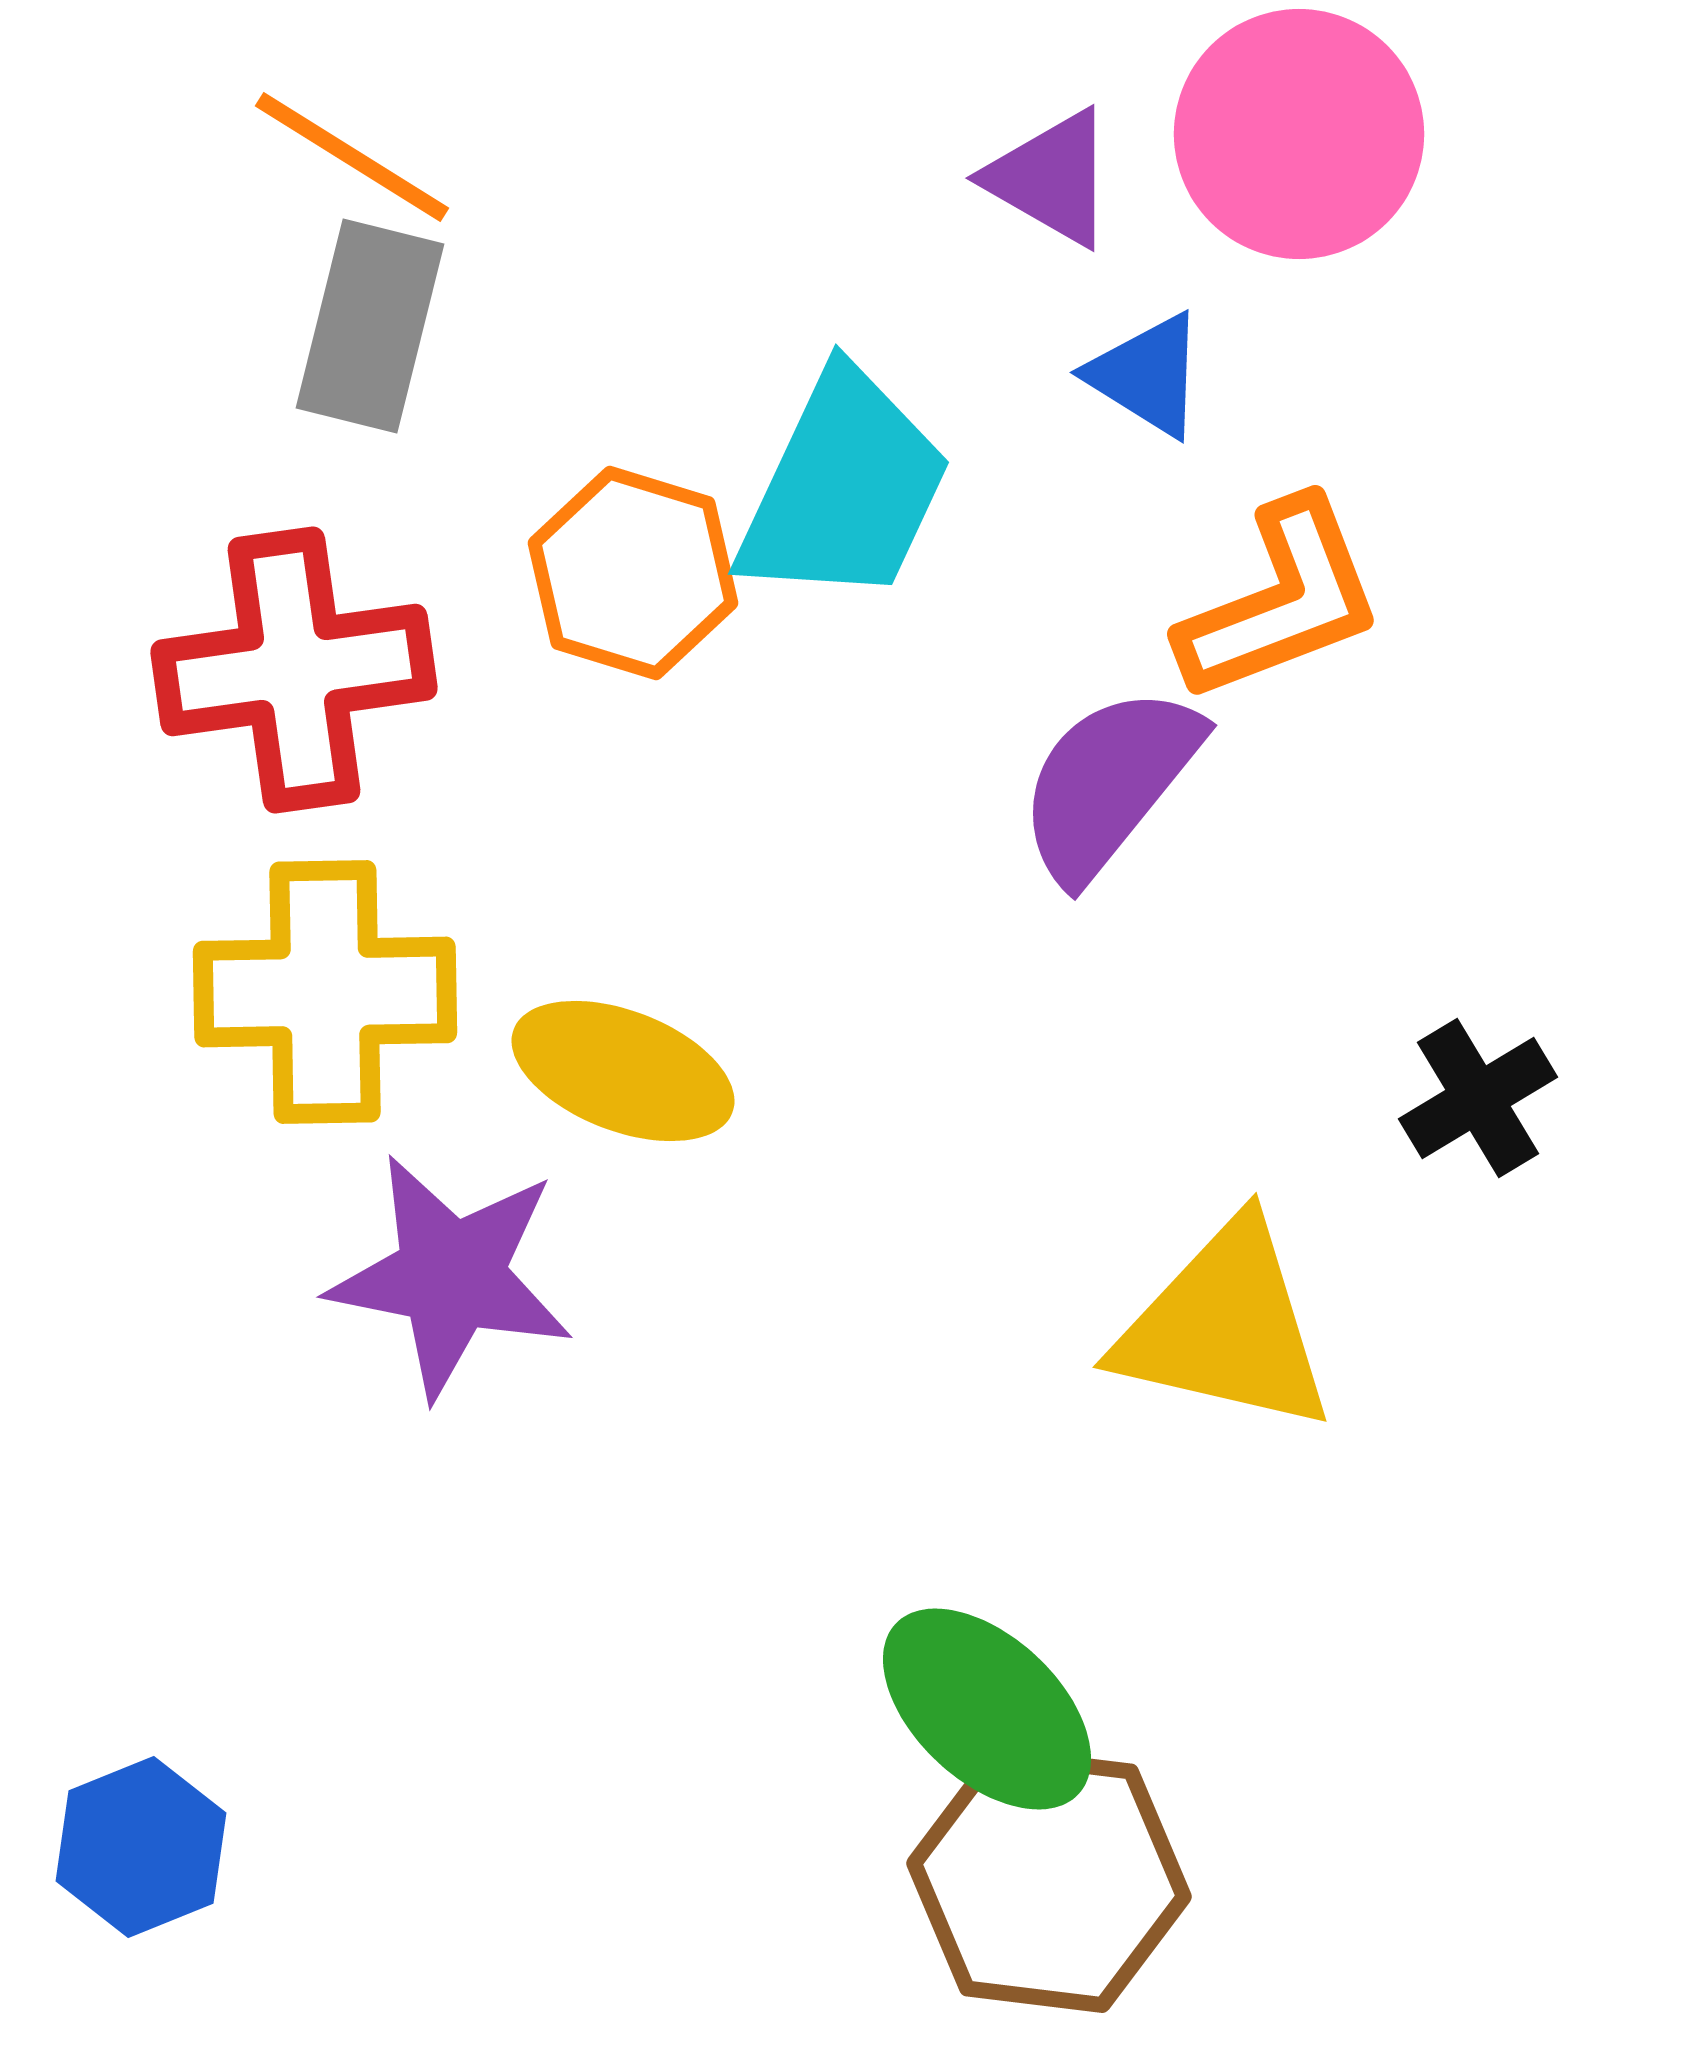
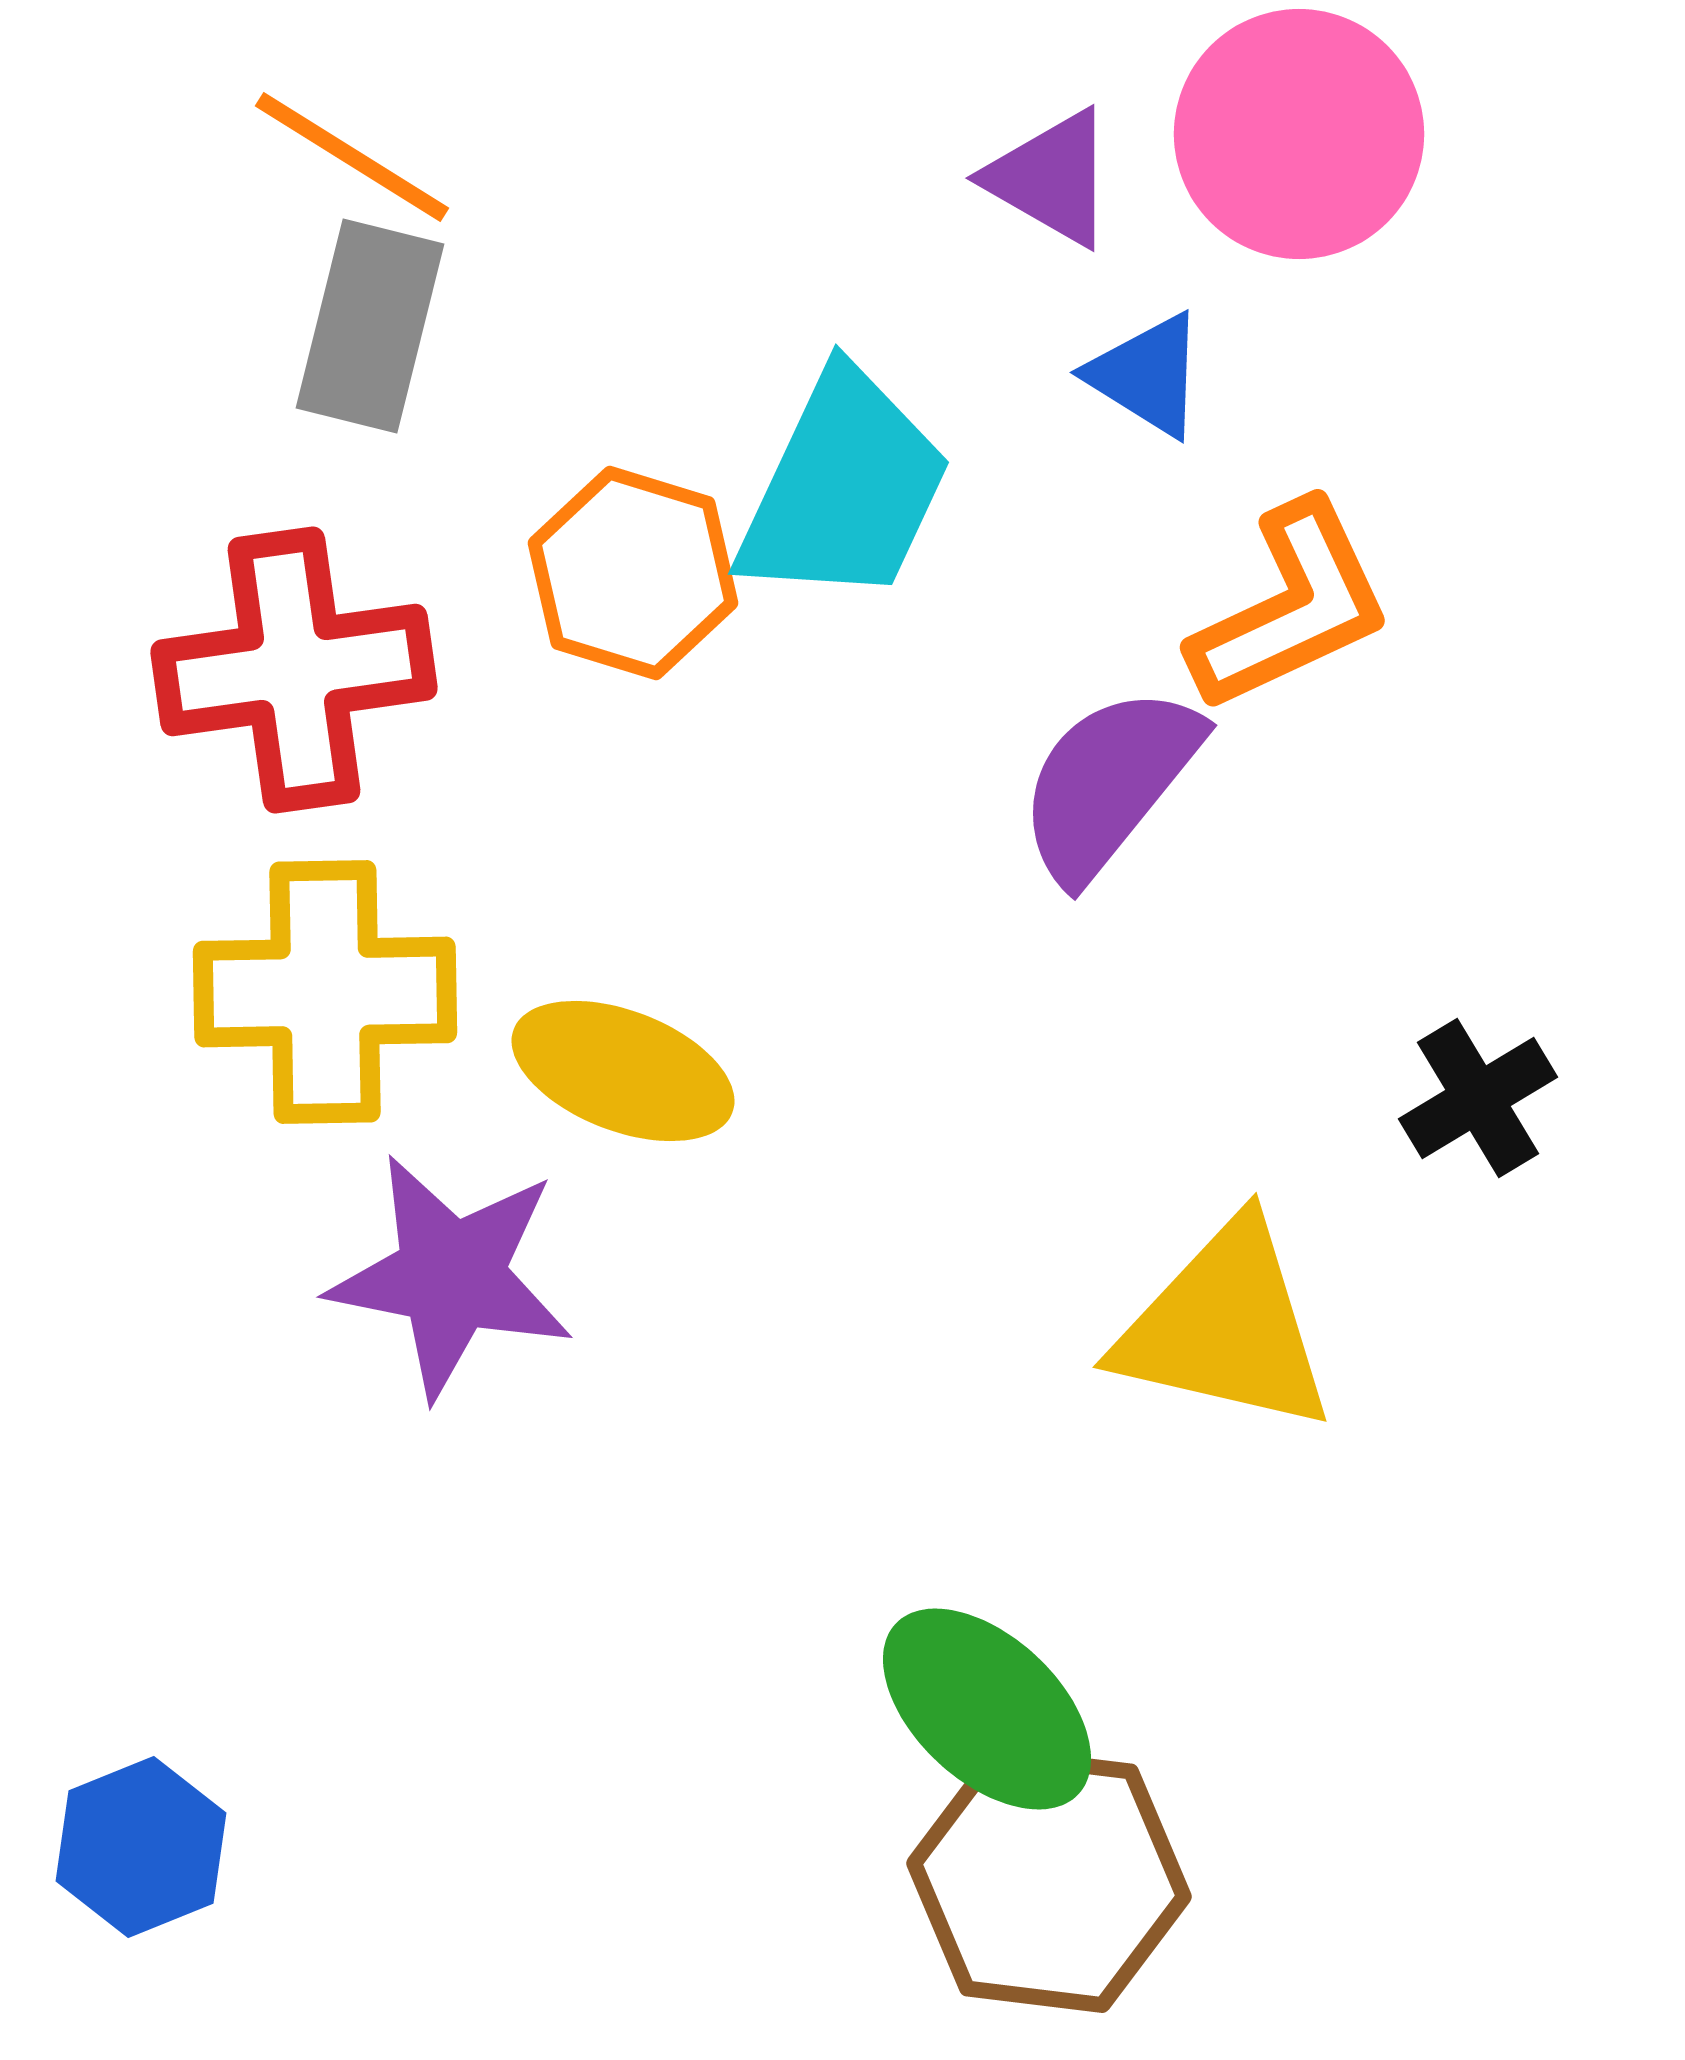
orange L-shape: moved 10 px right, 6 px down; rotated 4 degrees counterclockwise
